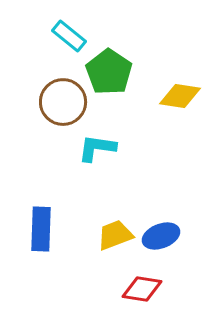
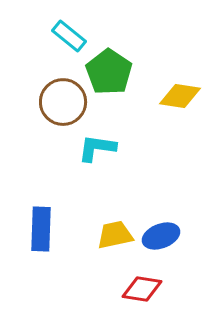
yellow trapezoid: rotated 9 degrees clockwise
